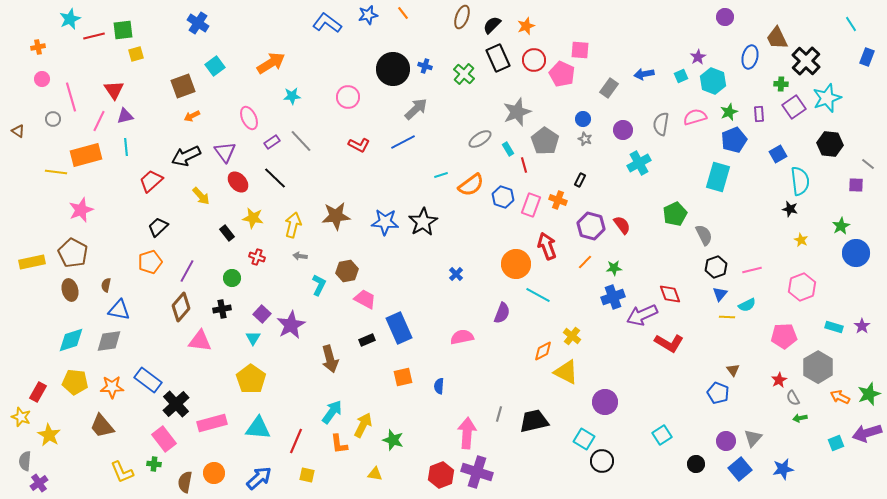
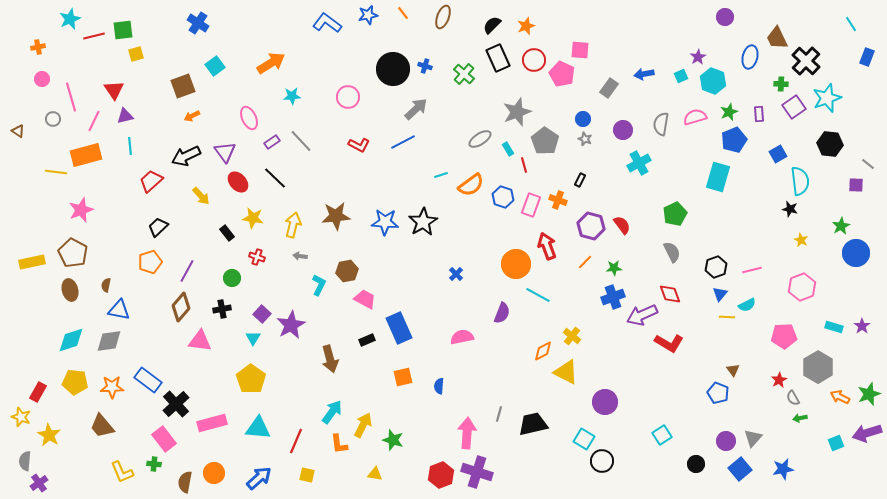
brown ellipse at (462, 17): moved 19 px left
pink line at (99, 121): moved 5 px left
cyan line at (126, 147): moved 4 px right, 1 px up
gray semicircle at (704, 235): moved 32 px left, 17 px down
black trapezoid at (534, 421): moved 1 px left, 3 px down
